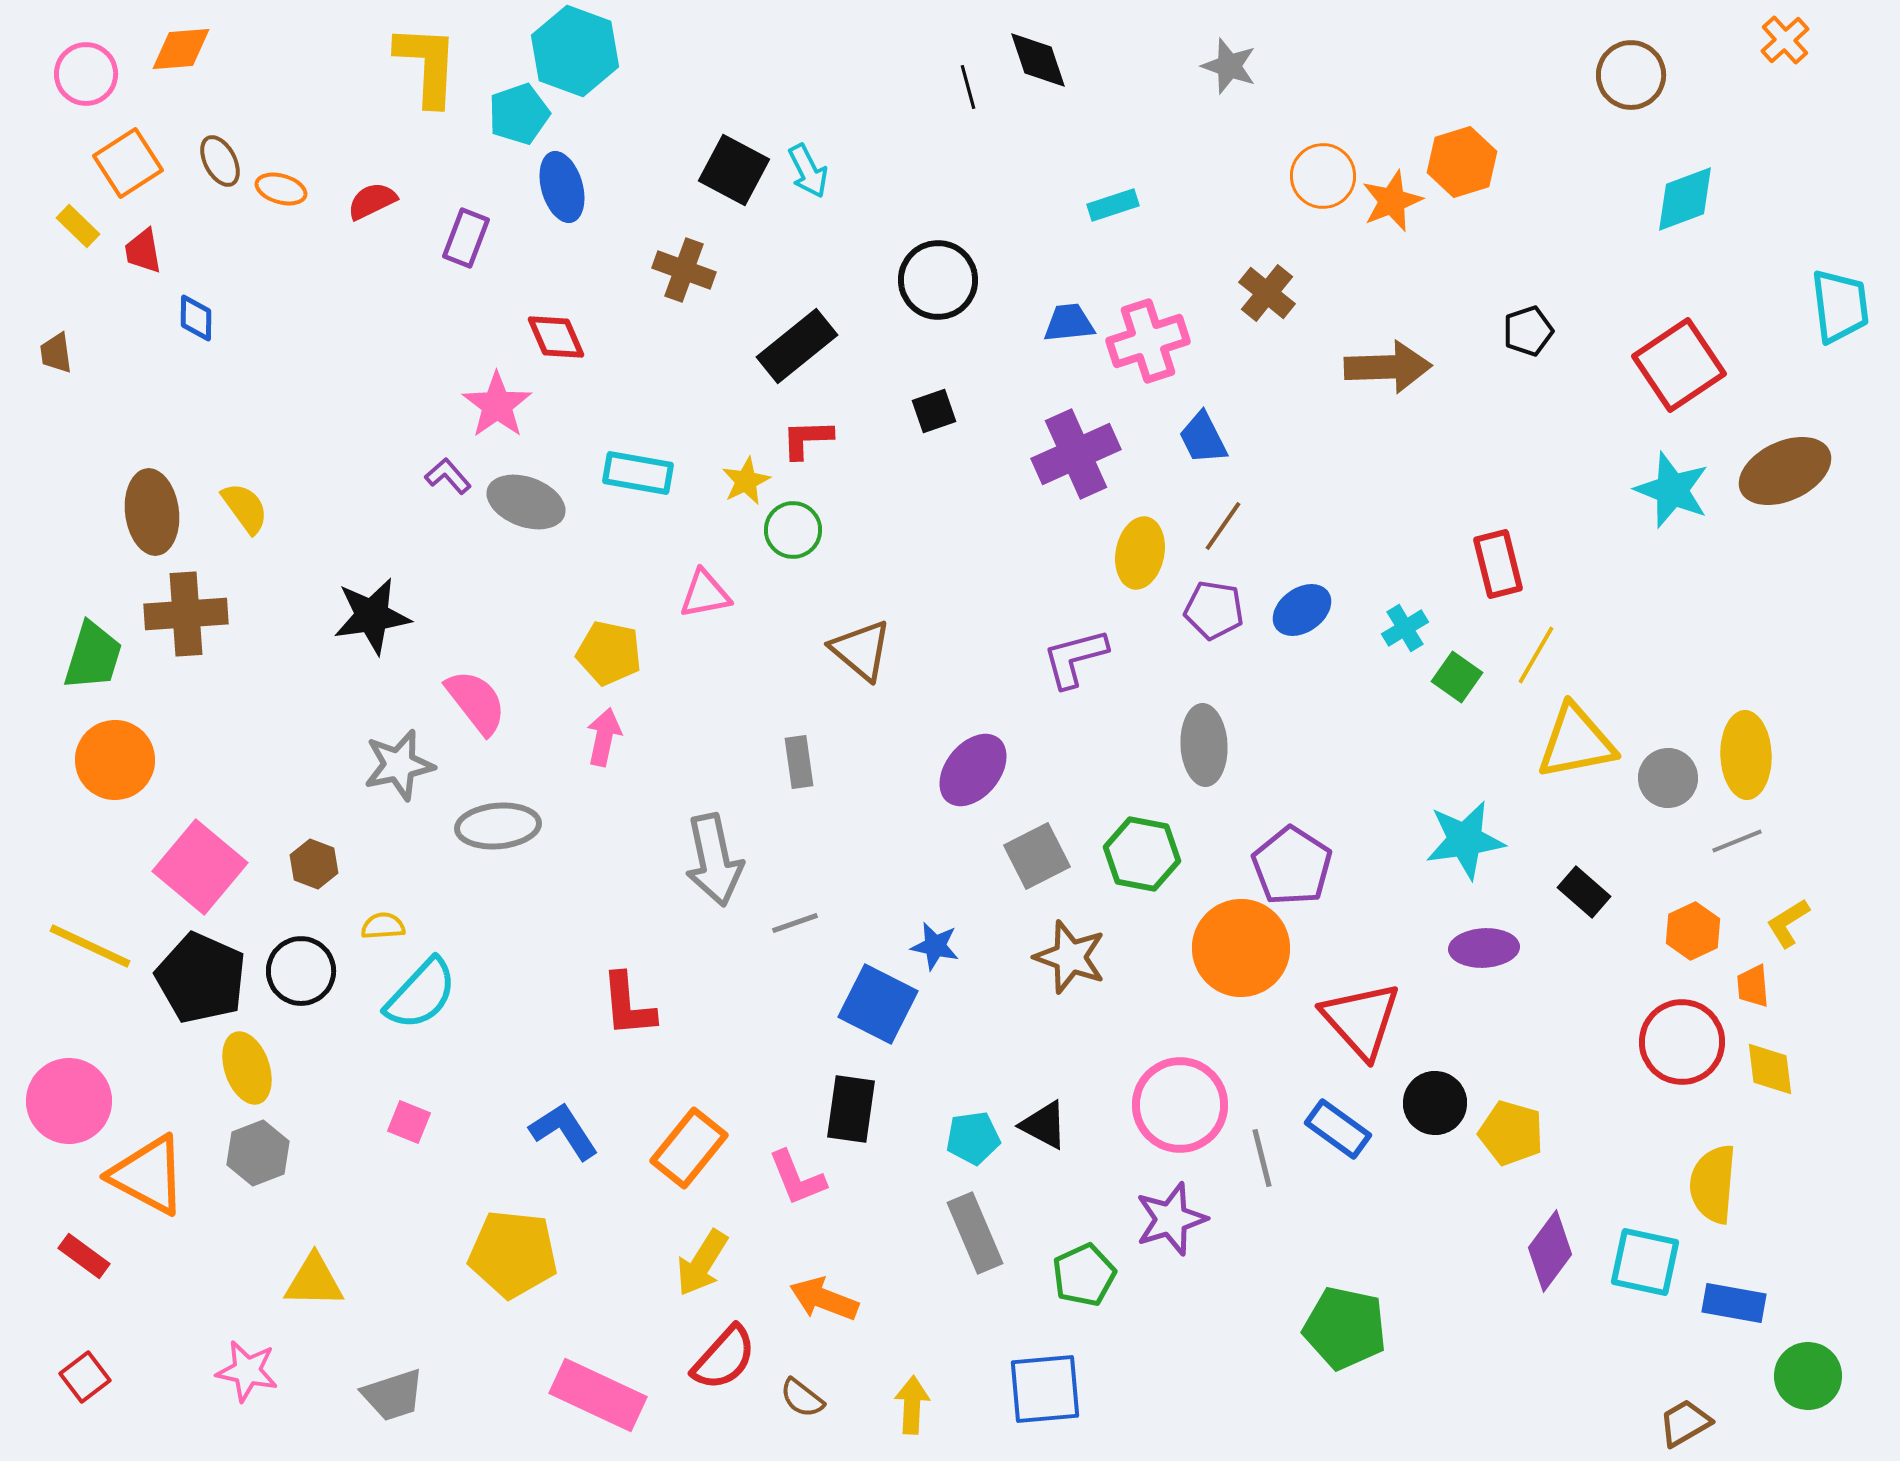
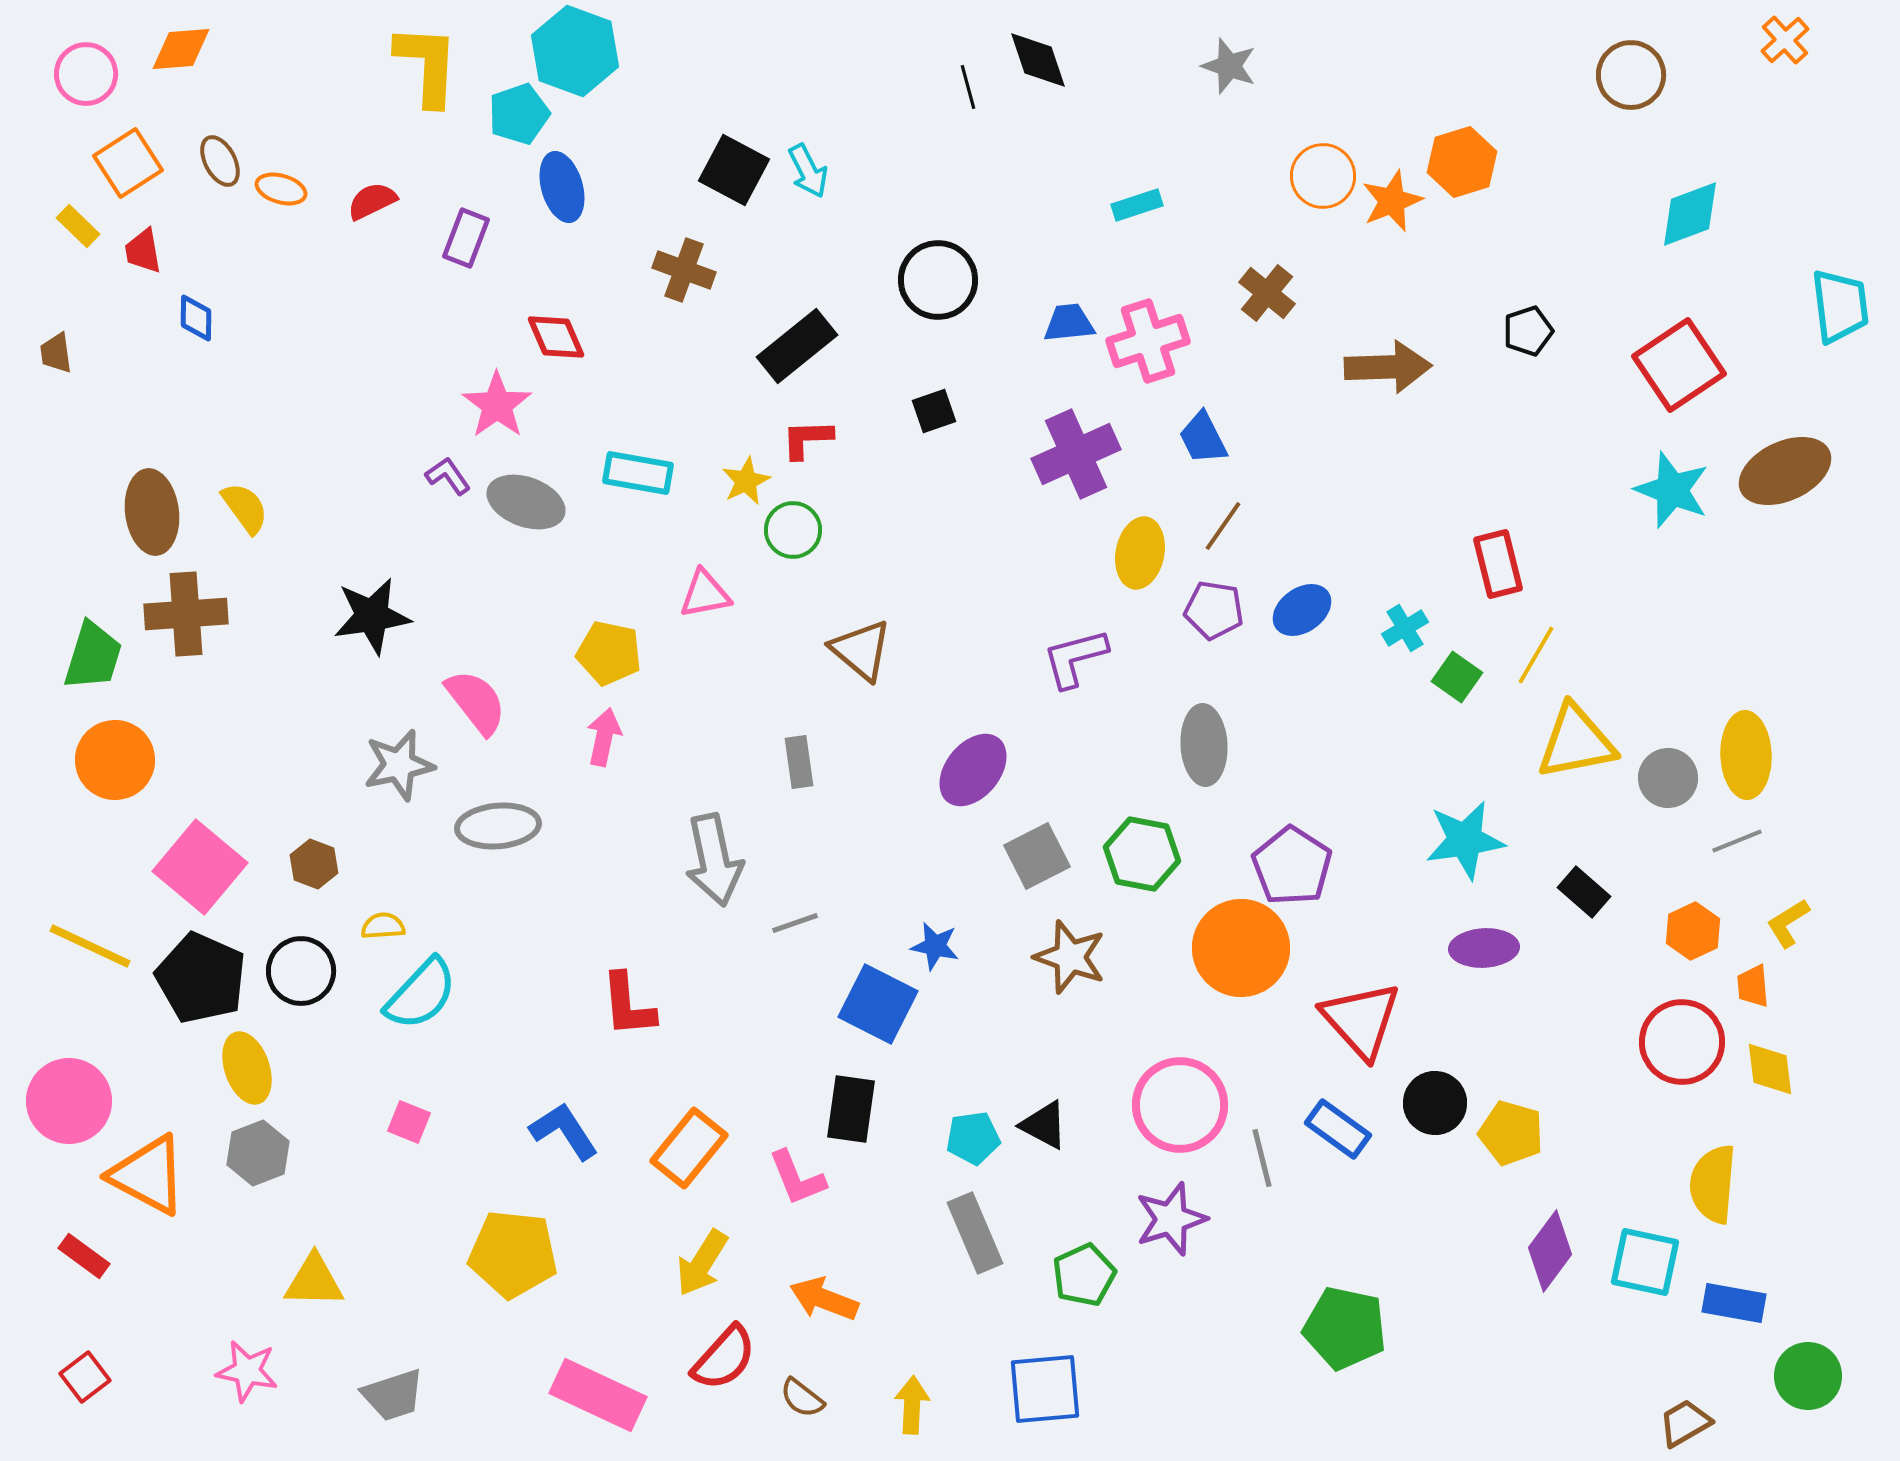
cyan diamond at (1685, 199): moved 5 px right, 15 px down
cyan rectangle at (1113, 205): moved 24 px right
purple L-shape at (448, 476): rotated 6 degrees clockwise
